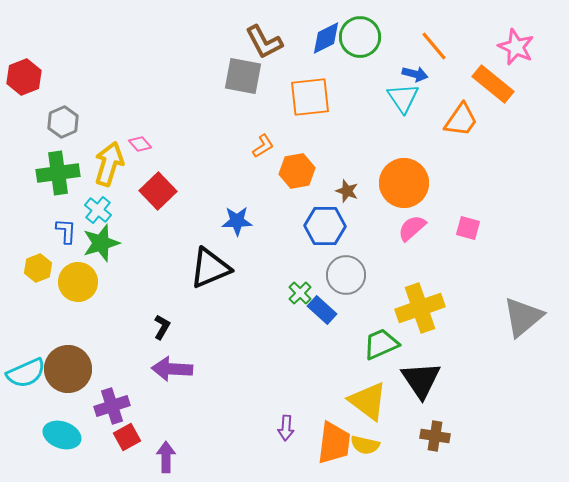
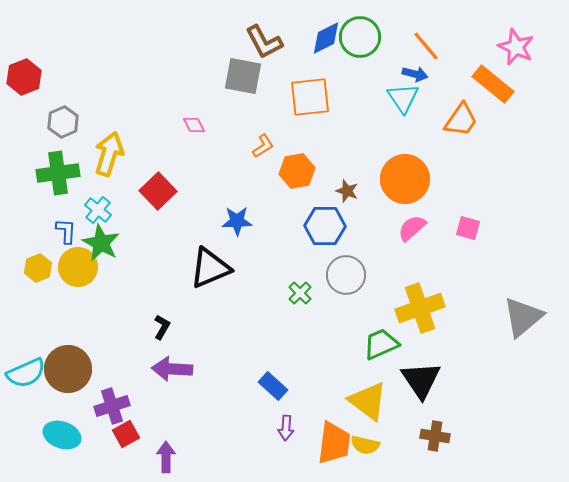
orange line at (434, 46): moved 8 px left
pink diamond at (140, 144): moved 54 px right, 19 px up; rotated 15 degrees clockwise
yellow arrow at (109, 164): moved 10 px up
orange circle at (404, 183): moved 1 px right, 4 px up
green star at (101, 243): rotated 27 degrees counterclockwise
yellow circle at (78, 282): moved 15 px up
blue rectangle at (322, 310): moved 49 px left, 76 px down
red square at (127, 437): moved 1 px left, 3 px up
